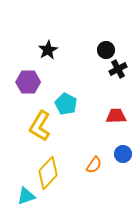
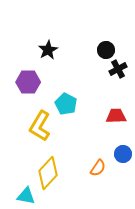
orange semicircle: moved 4 px right, 3 px down
cyan triangle: rotated 30 degrees clockwise
